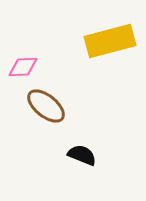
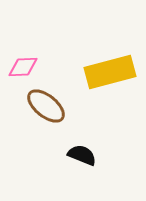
yellow rectangle: moved 31 px down
